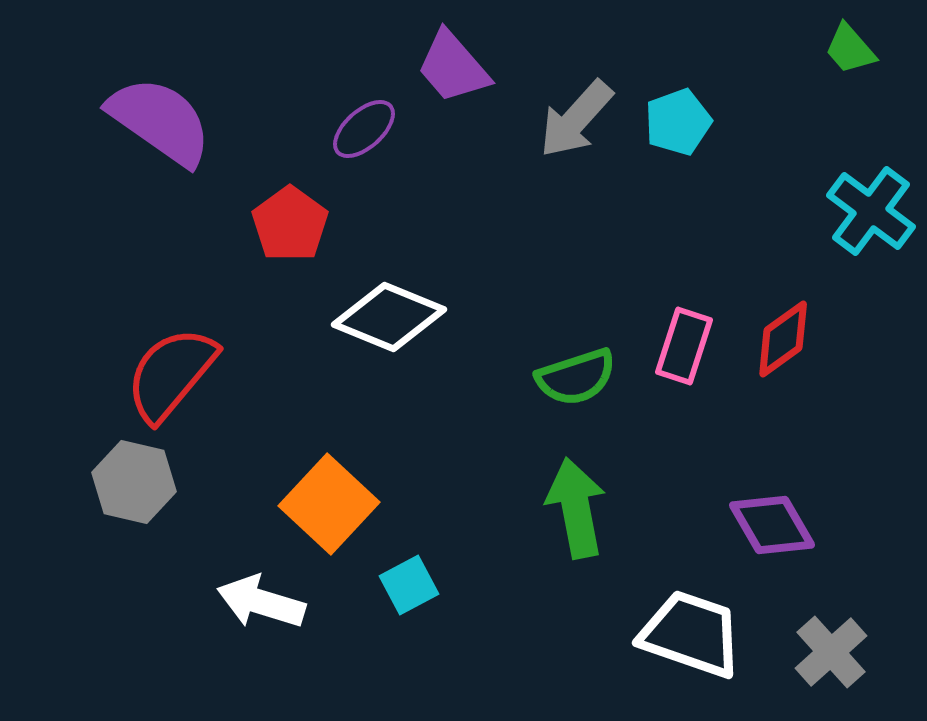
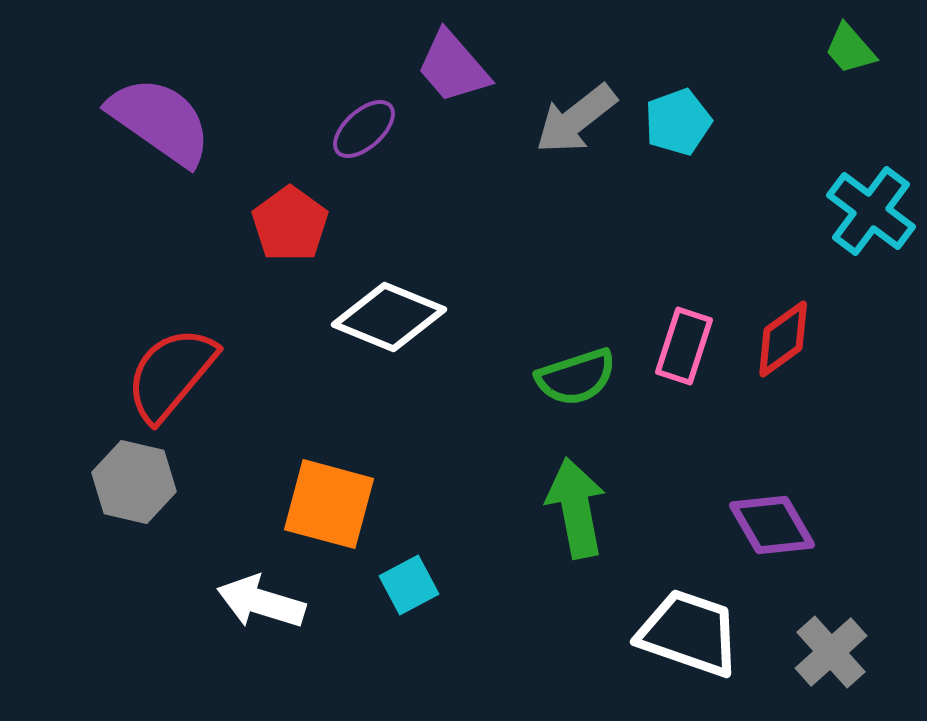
gray arrow: rotated 10 degrees clockwise
orange square: rotated 28 degrees counterclockwise
white trapezoid: moved 2 px left, 1 px up
